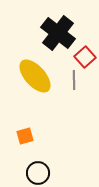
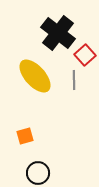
red square: moved 2 px up
